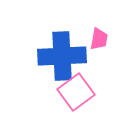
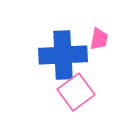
blue cross: moved 1 px right, 1 px up
